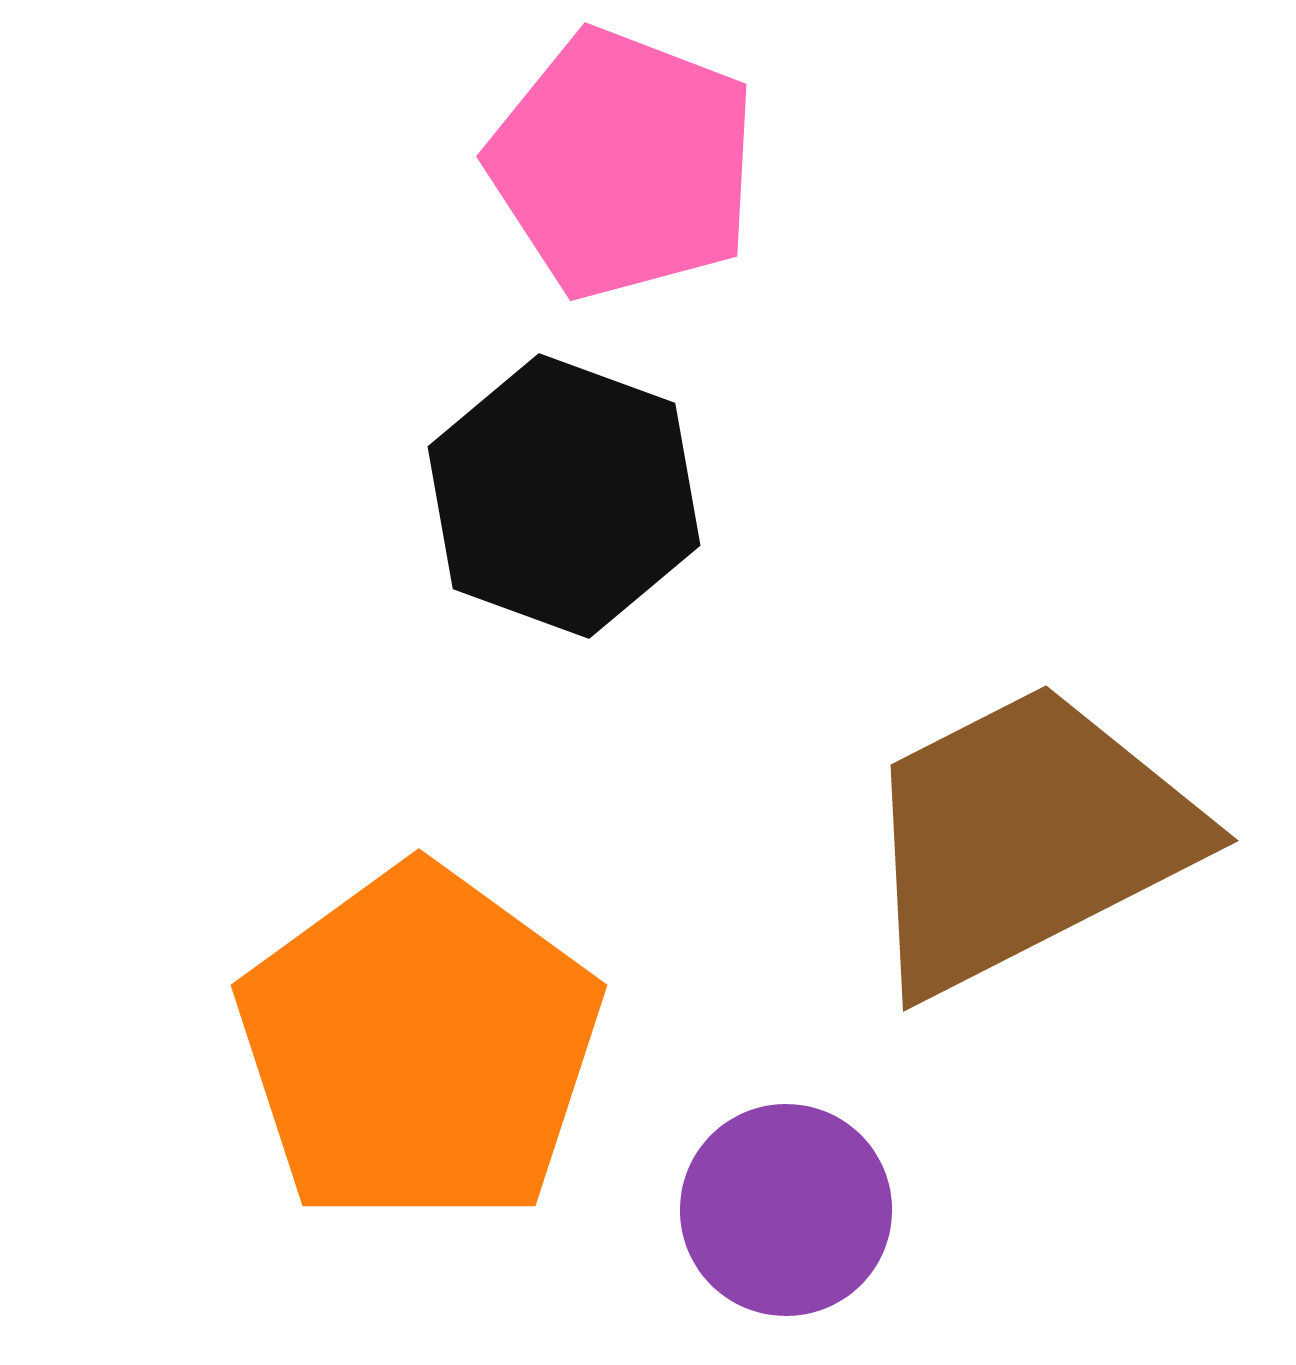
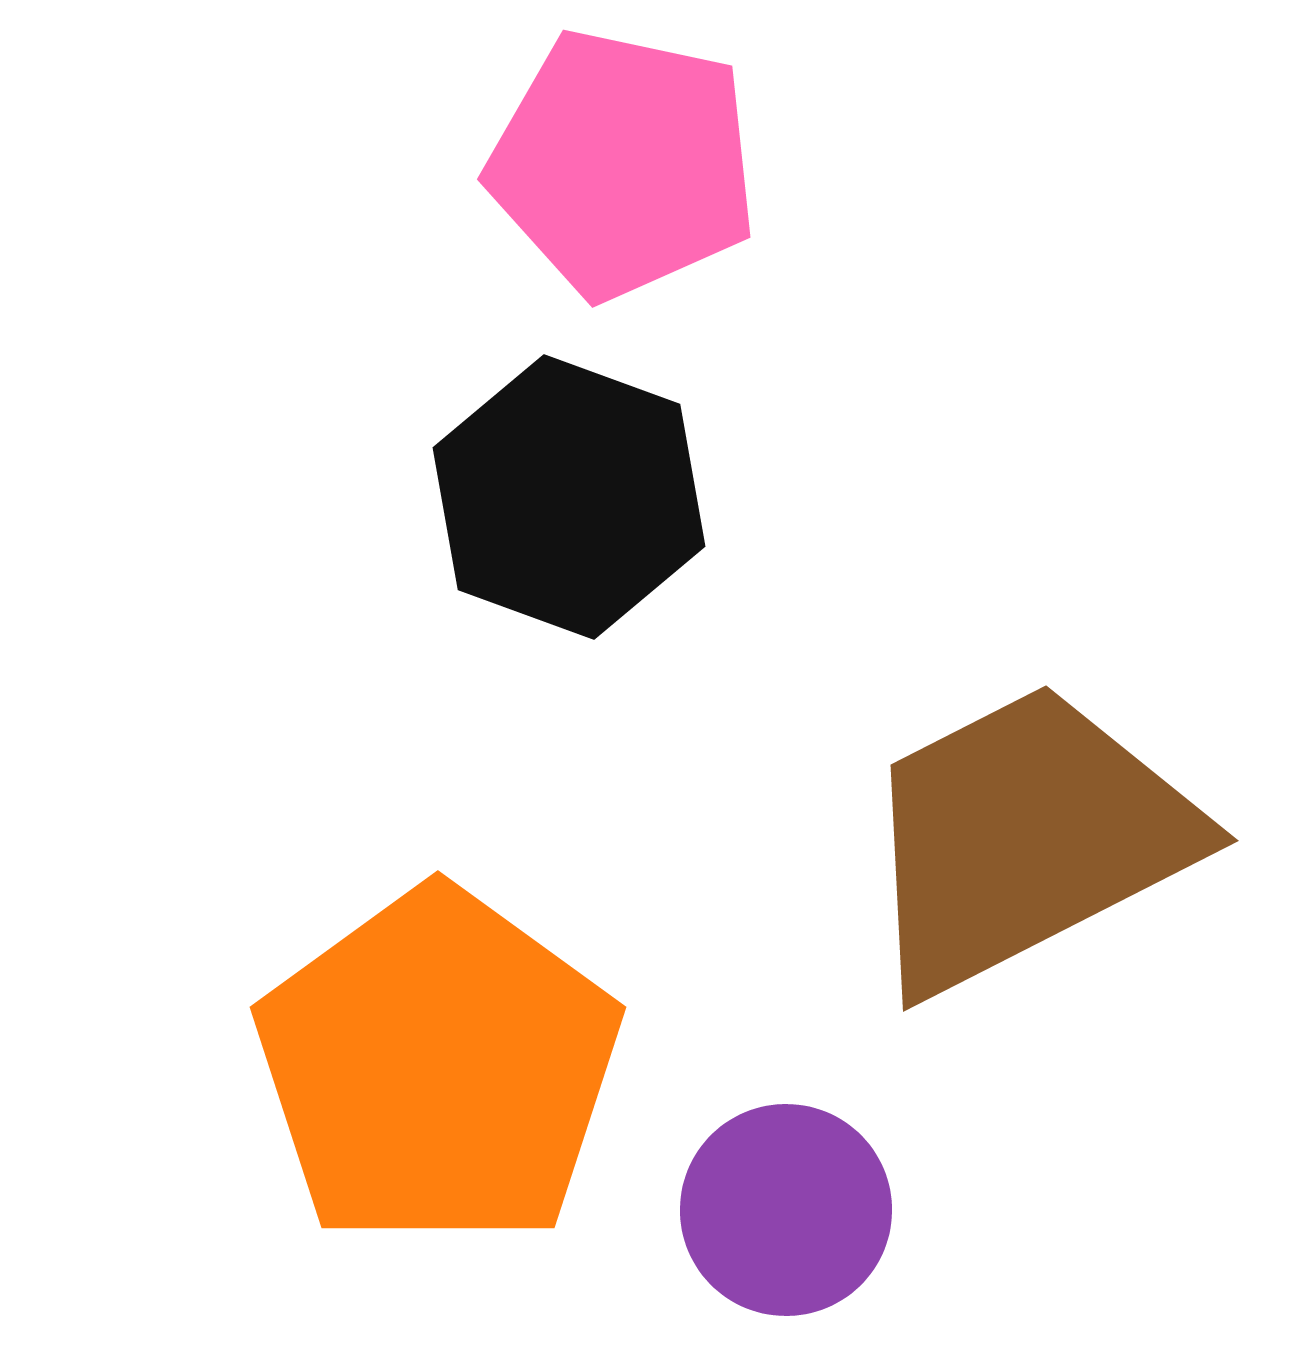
pink pentagon: rotated 9 degrees counterclockwise
black hexagon: moved 5 px right, 1 px down
orange pentagon: moved 19 px right, 22 px down
